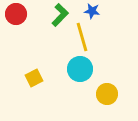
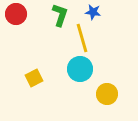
blue star: moved 1 px right, 1 px down
green L-shape: rotated 25 degrees counterclockwise
yellow line: moved 1 px down
